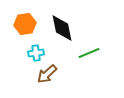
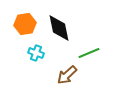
black diamond: moved 3 px left
cyan cross: rotated 28 degrees clockwise
brown arrow: moved 20 px right, 1 px down
